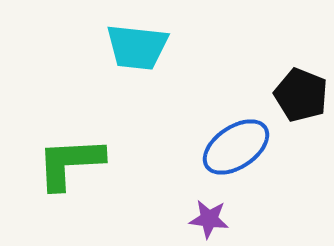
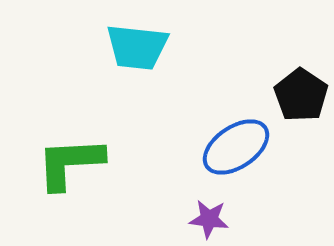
black pentagon: rotated 12 degrees clockwise
